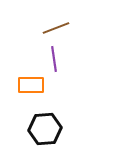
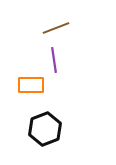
purple line: moved 1 px down
black hexagon: rotated 16 degrees counterclockwise
